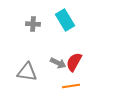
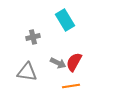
gray cross: moved 13 px down; rotated 16 degrees counterclockwise
